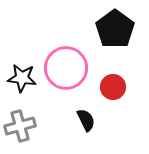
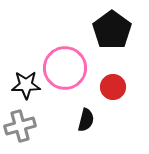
black pentagon: moved 3 px left, 1 px down
pink circle: moved 1 px left
black star: moved 4 px right, 7 px down; rotated 8 degrees counterclockwise
black semicircle: rotated 40 degrees clockwise
